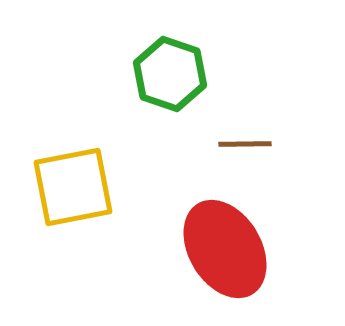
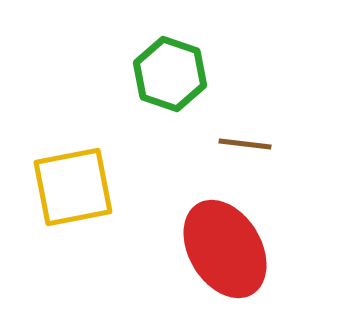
brown line: rotated 8 degrees clockwise
